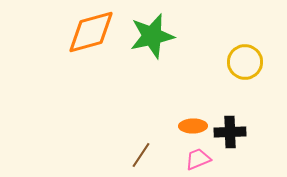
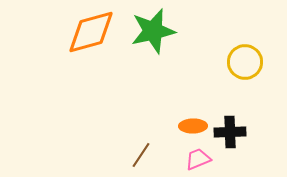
green star: moved 1 px right, 5 px up
